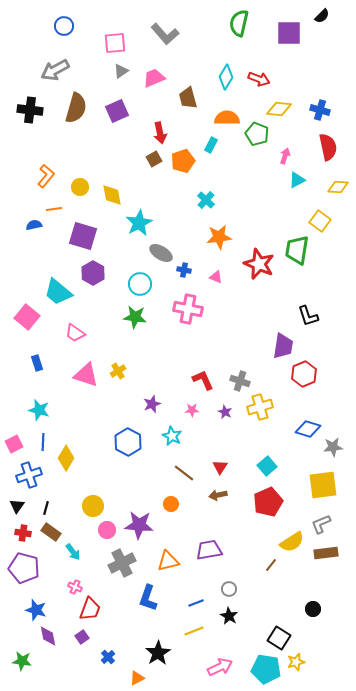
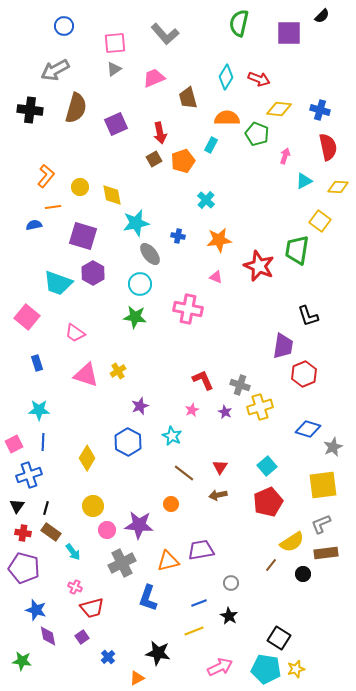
gray triangle at (121, 71): moved 7 px left, 2 px up
purple square at (117, 111): moved 1 px left, 13 px down
cyan triangle at (297, 180): moved 7 px right, 1 px down
orange line at (54, 209): moved 1 px left, 2 px up
cyan star at (139, 223): moved 3 px left; rotated 16 degrees clockwise
orange star at (219, 237): moved 3 px down
gray ellipse at (161, 253): moved 11 px left, 1 px down; rotated 20 degrees clockwise
red star at (259, 264): moved 2 px down
blue cross at (184, 270): moved 6 px left, 34 px up
cyan trapezoid at (58, 292): moved 9 px up; rotated 20 degrees counterclockwise
gray cross at (240, 381): moved 4 px down
purple star at (152, 404): moved 12 px left, 2 px down
cyan star at (39, 410): rotated 15 degrees counterclockwise
pink star at (192, 410): rotated 24 degrees counterclockwise
gray star at (333, 447): rotated 18 degrees counterclockwise
yellow diamond at (66, 458): moved 21 px right
purple trapezoid at (209, 550): moved 8 px left
gray circle at (229, 589): moved 2 px right, 6 px up
blue line at (196, 603): moved 3 px right
red trapezoid at (90, 609): moved 2 px right, 1 px up; rotated 55 degrees clockwise
black circle at (313, 609): moved 10 px left, 35 px up
black star at (158, 653): rotated 30 degrees counterclockwise
yellow star at (296, 662): moved 7 px down
